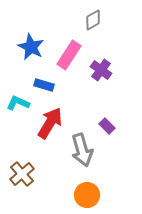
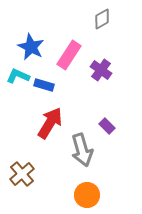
gray diamond: moved 9 px right, 1 px up
cyan L-shape: moved 27 px up
